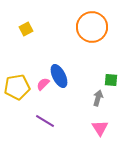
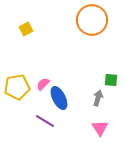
orange circle: moved 7 px up
blue ellipse: moved 22 px down
